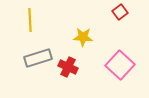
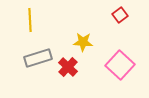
red square: moved 3 px down
yellow star: moved 5 px down
red cross: rotated 18 degrees clockwise
